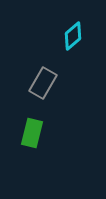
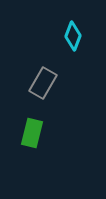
cyan diamond: rotated 28 degrees counterclockwise
